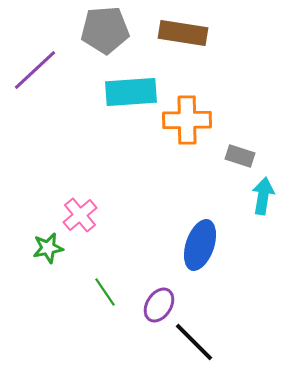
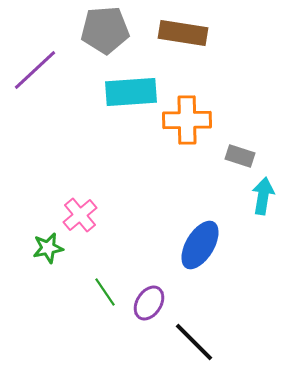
blue ellipse: rotated 12 degrees clockwise
purple ellipse: moved 10 px left, 2 px up
